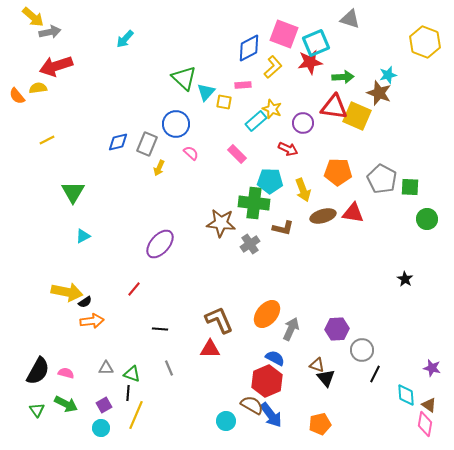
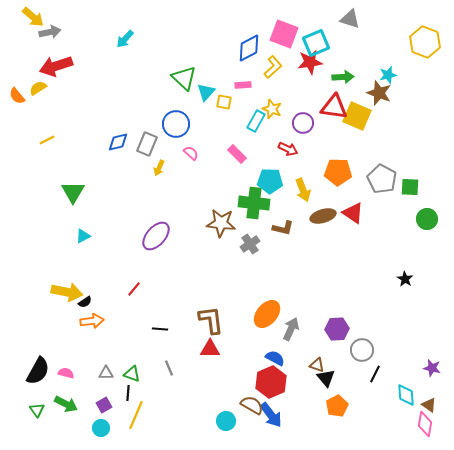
yellow semicircle at (38, 88): rotated 24 degrees counterclockwise
cyan rectangle at (256, 121): rotated 20 degrees counterclockwise
red triangle at (353, 213): rotated 25 degrees clockwise
purple ellipse at (160, 244): moved 4 px left, 8 px up
brown L-shape at (219, 320): moved 8 px left; rotated 16 degrees clockwise
gray triangle at (106, 368): moved 5 px down
red hexagon at (267, 381): moved 4 px right, 1 px down
orange pentagon at (320, 424): moved 17 px right, 18 px up; rotated 15 degrees counterclockwise
